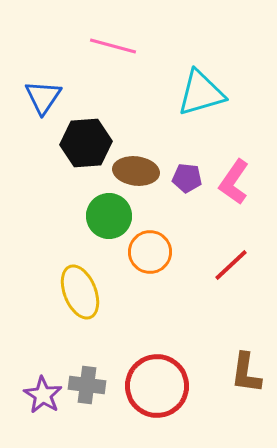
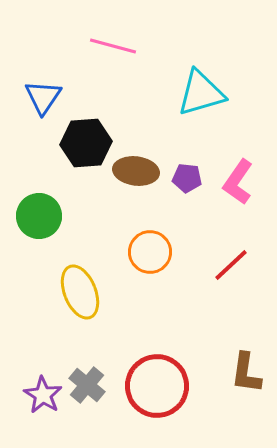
pink L-shape: moved 4 px right
green circle: moved 70 px left
gray cross: rotated 33 degrees clockwise
